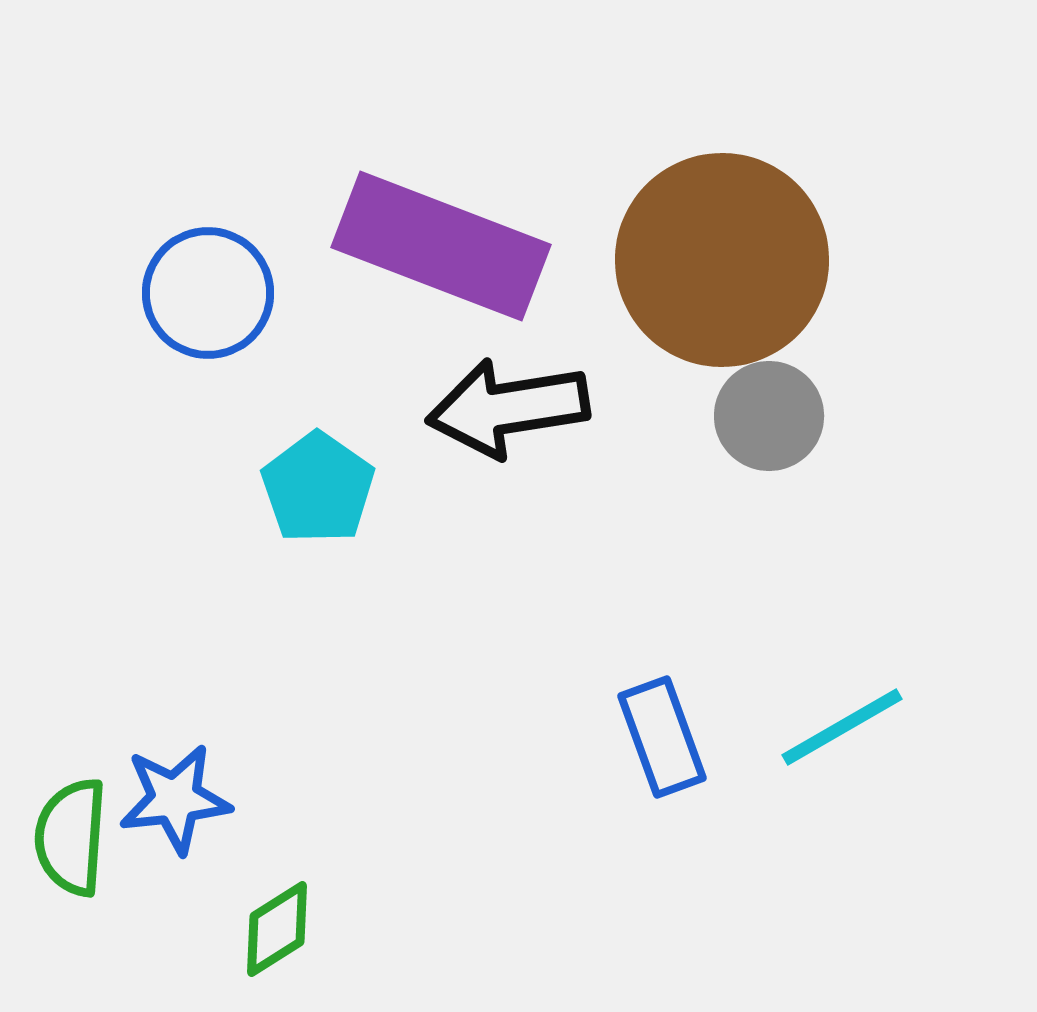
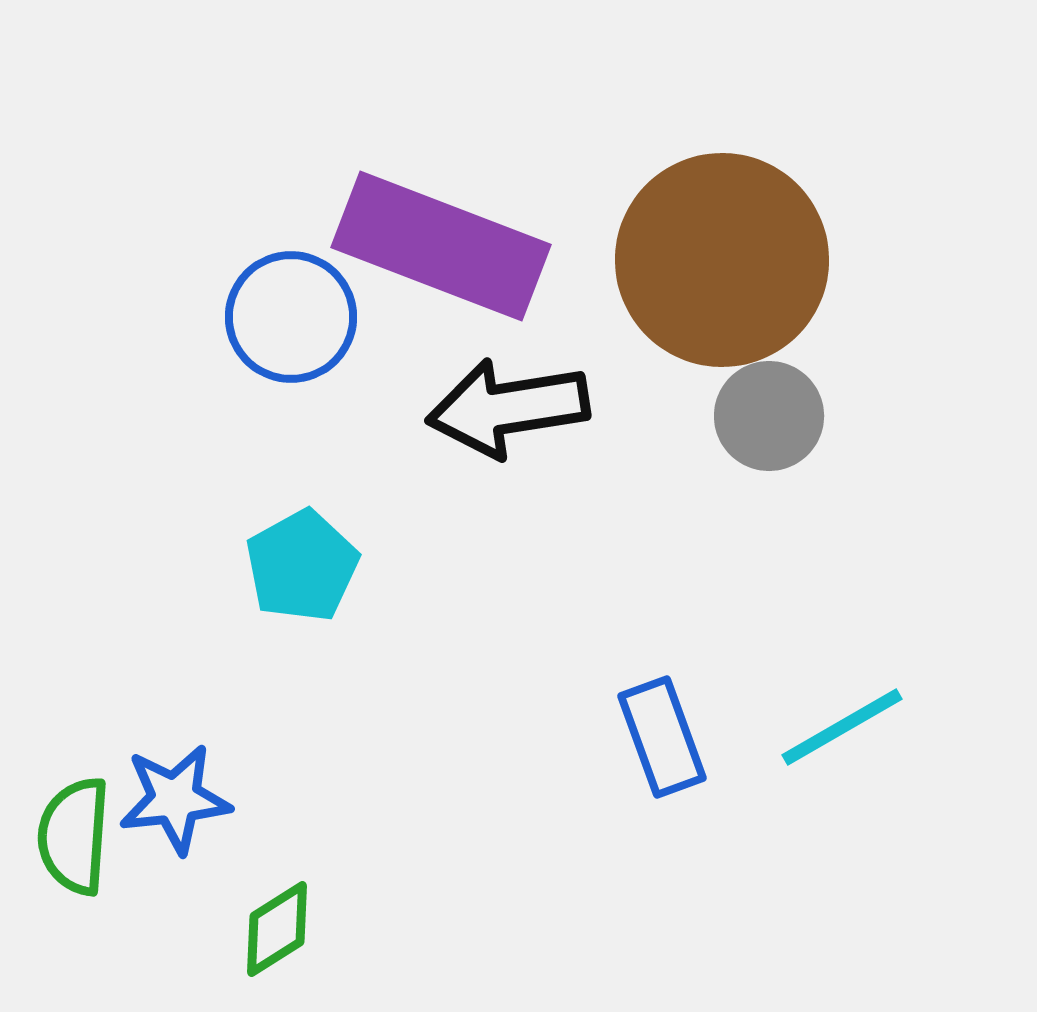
blue circle: moved 83 px right, 24 px down
cyan pentagon: moved 16 px left, 78 px down; rotated 8 degrees clockwise
green semicircle: moved 3 px right, 1 px up
